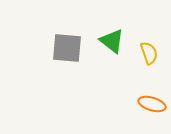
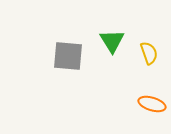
green triangle: rotated 20 degrees clockwise
gray square: moved 1 px right, 8 px down
